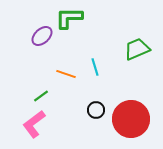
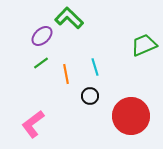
green L-shape: rotated 44 degrees clockwise
green trapezoid: moved 7 px right, 4 px up
orange line: rotated 60 degrees clockwise
green line: moved 33 px up
black circle: moved 6 px left, 14 px up
red circle: moved 3 px up
pink L-shape: moved 1 px left
